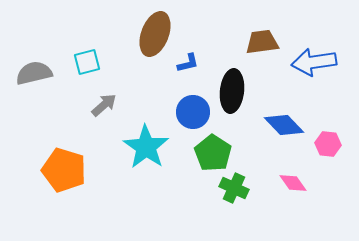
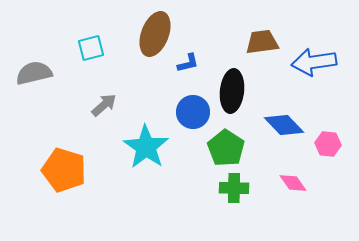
cyan square: moved 4 px right, 14 px up
green pentagon: moved 13 px right, 5 px up
green cross: rotated 24 degrees counterclockwise
